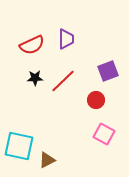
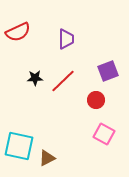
red semicircle: moved 14 px left, 13 px up
brown triangle: moved 2 px up
